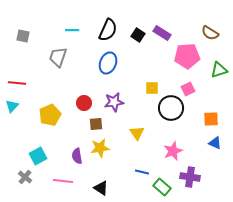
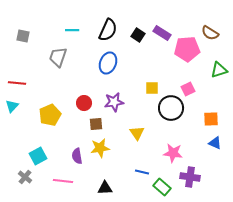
pink pentagon: moved 7 px up
pink star: moved 2 px down; rotated 30 degrees clockwise
black triangle: moved 4 px right; rotated 35 degrees counterclockwise
